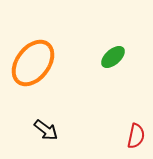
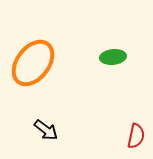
green ellipse: rotated 35 degrees clockwise
